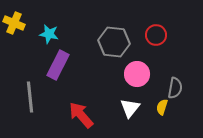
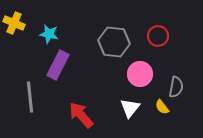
red circle: moved 2 px right, 1 px down
pink circle: moved 3 px right
gray semicircle: moved 1 px right, 1 px up
yellow semicircle: rotated 56 degrees counterclockwise
